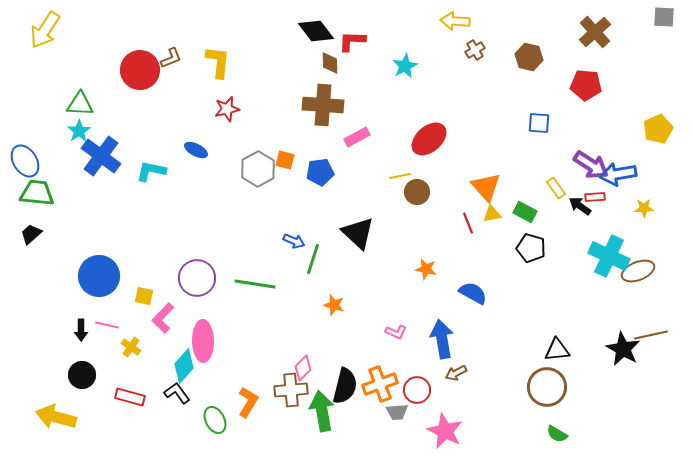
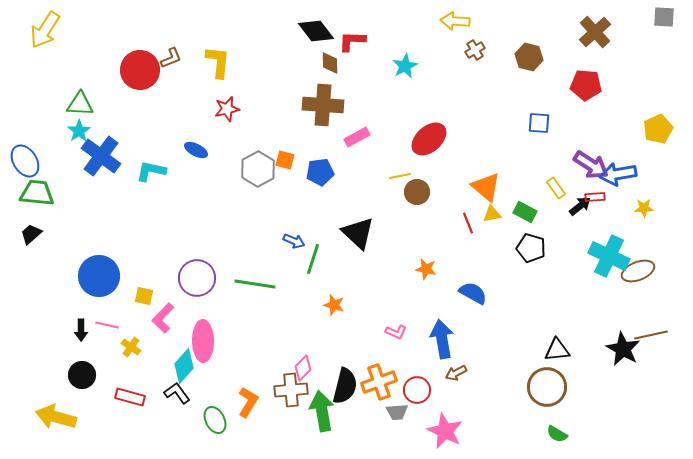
orange triangle at (486, 187): rotated 8 degrees counterclockwise
black arrow at (580, 206): rotated 105 degrees clockwise
orange cross at (380, 384): moved 1 px left, 2 px up
